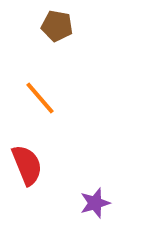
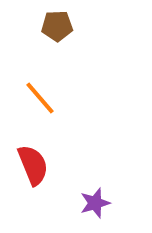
brown pentagon: rotated 12 degrees counterclockwise
red semicircle: moved 6 px right
